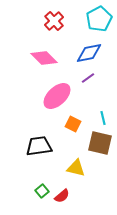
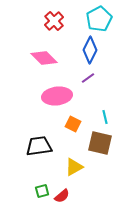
blue diamond: moved 1 px right, 3 px up; rotated 52 degrees counterclockwise
pink ellipse: rotated 36 degrees clockwise
cyan line: moved 2 px right, 1 px up
yellow triangle: moved 2 px left, 1 px up; rotated 42 degrees counterclockwise
green square: rotated 24 degrees clockwise
